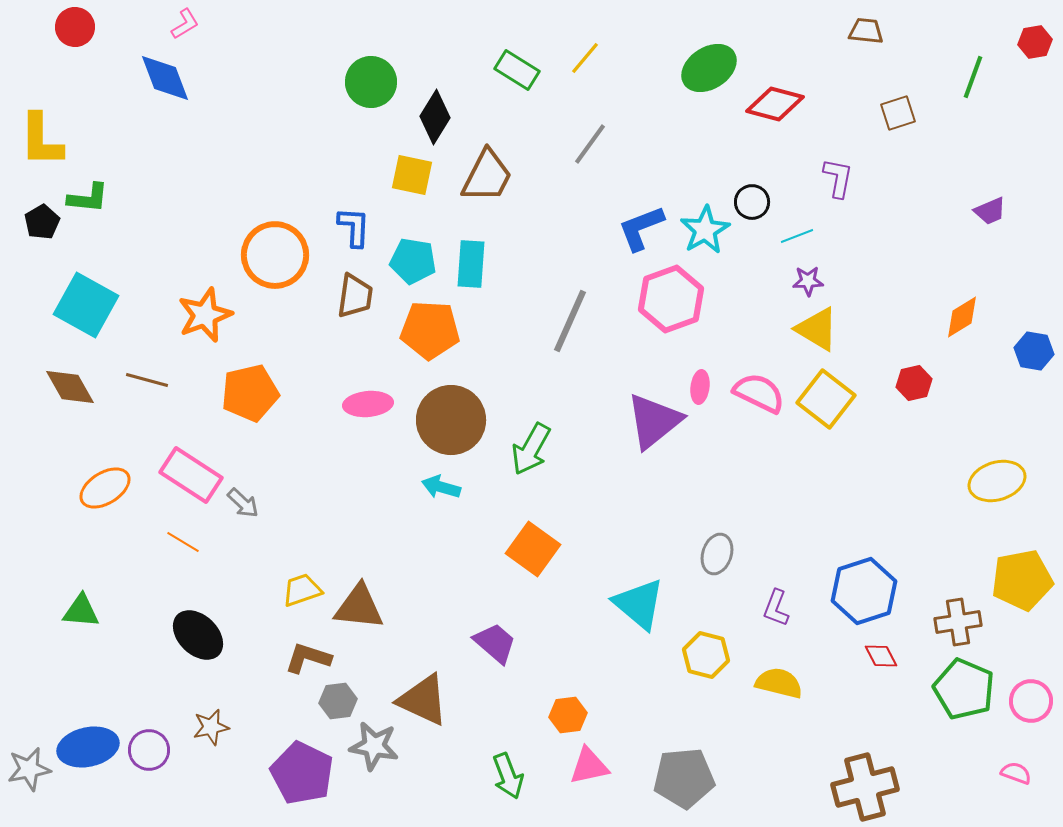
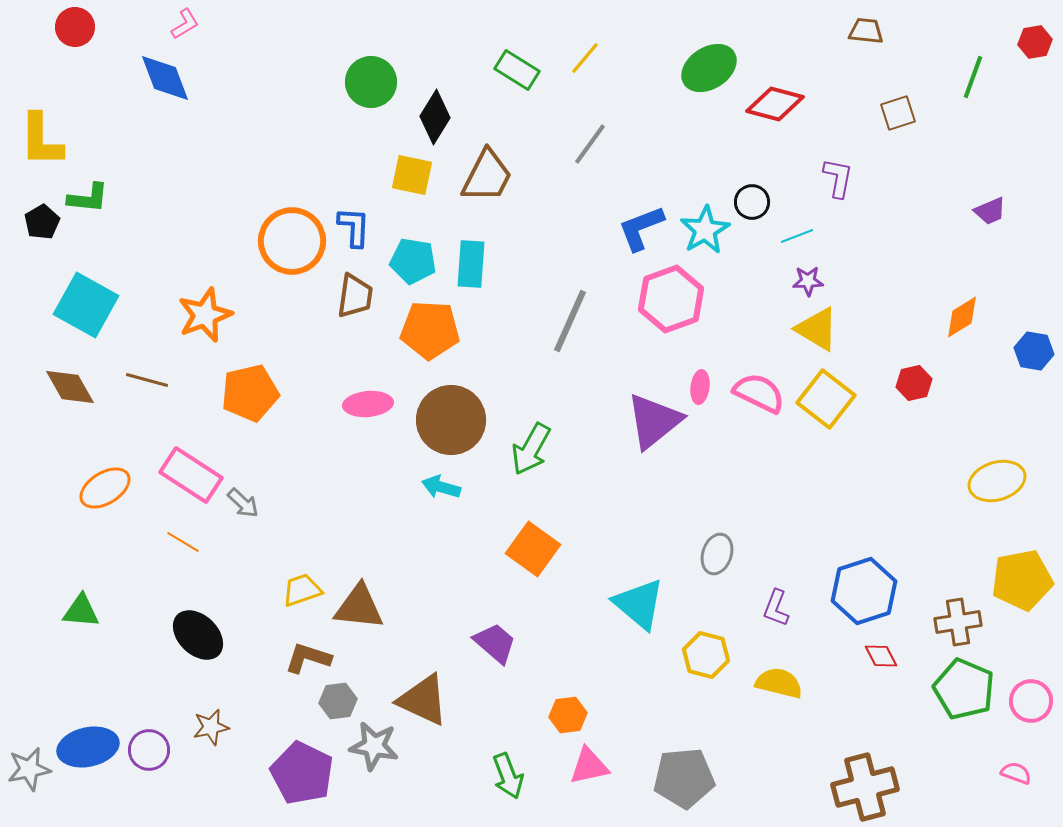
orange circle at (275, 255): moved 17 px right, 14 px up
